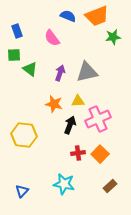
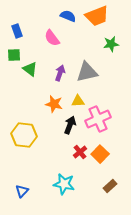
green star: moved 2 px left, 7 px down
red cross: moved 2 px right, 1 px up; rotated 32 degrees counterclockwise
